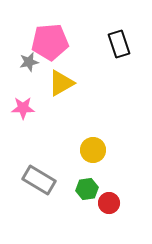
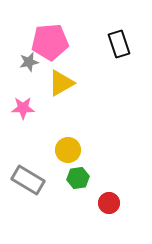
yellow circle: moved 25 px left
gray rectangle: moved 11 px left
green hexagon: moved 9 px left, 11 px up
